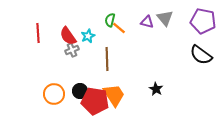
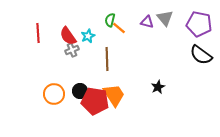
purple pentagon: moved 4 px left, 3 px down
black star: moved 2 px right, 2 px up; rotated 16 degrees clockwise
